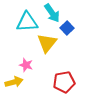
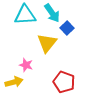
cyan triangle: moved 2 px left, 7 px up
red pentagon: rotated 30 degrees clockwise
